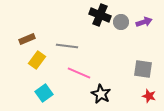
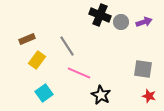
gray line: rotated 50 degrees clockwise
black star: moved 1 px down
